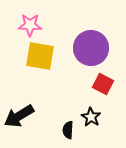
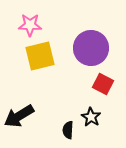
yellow square: rotated 24 degrees counterclockwise
